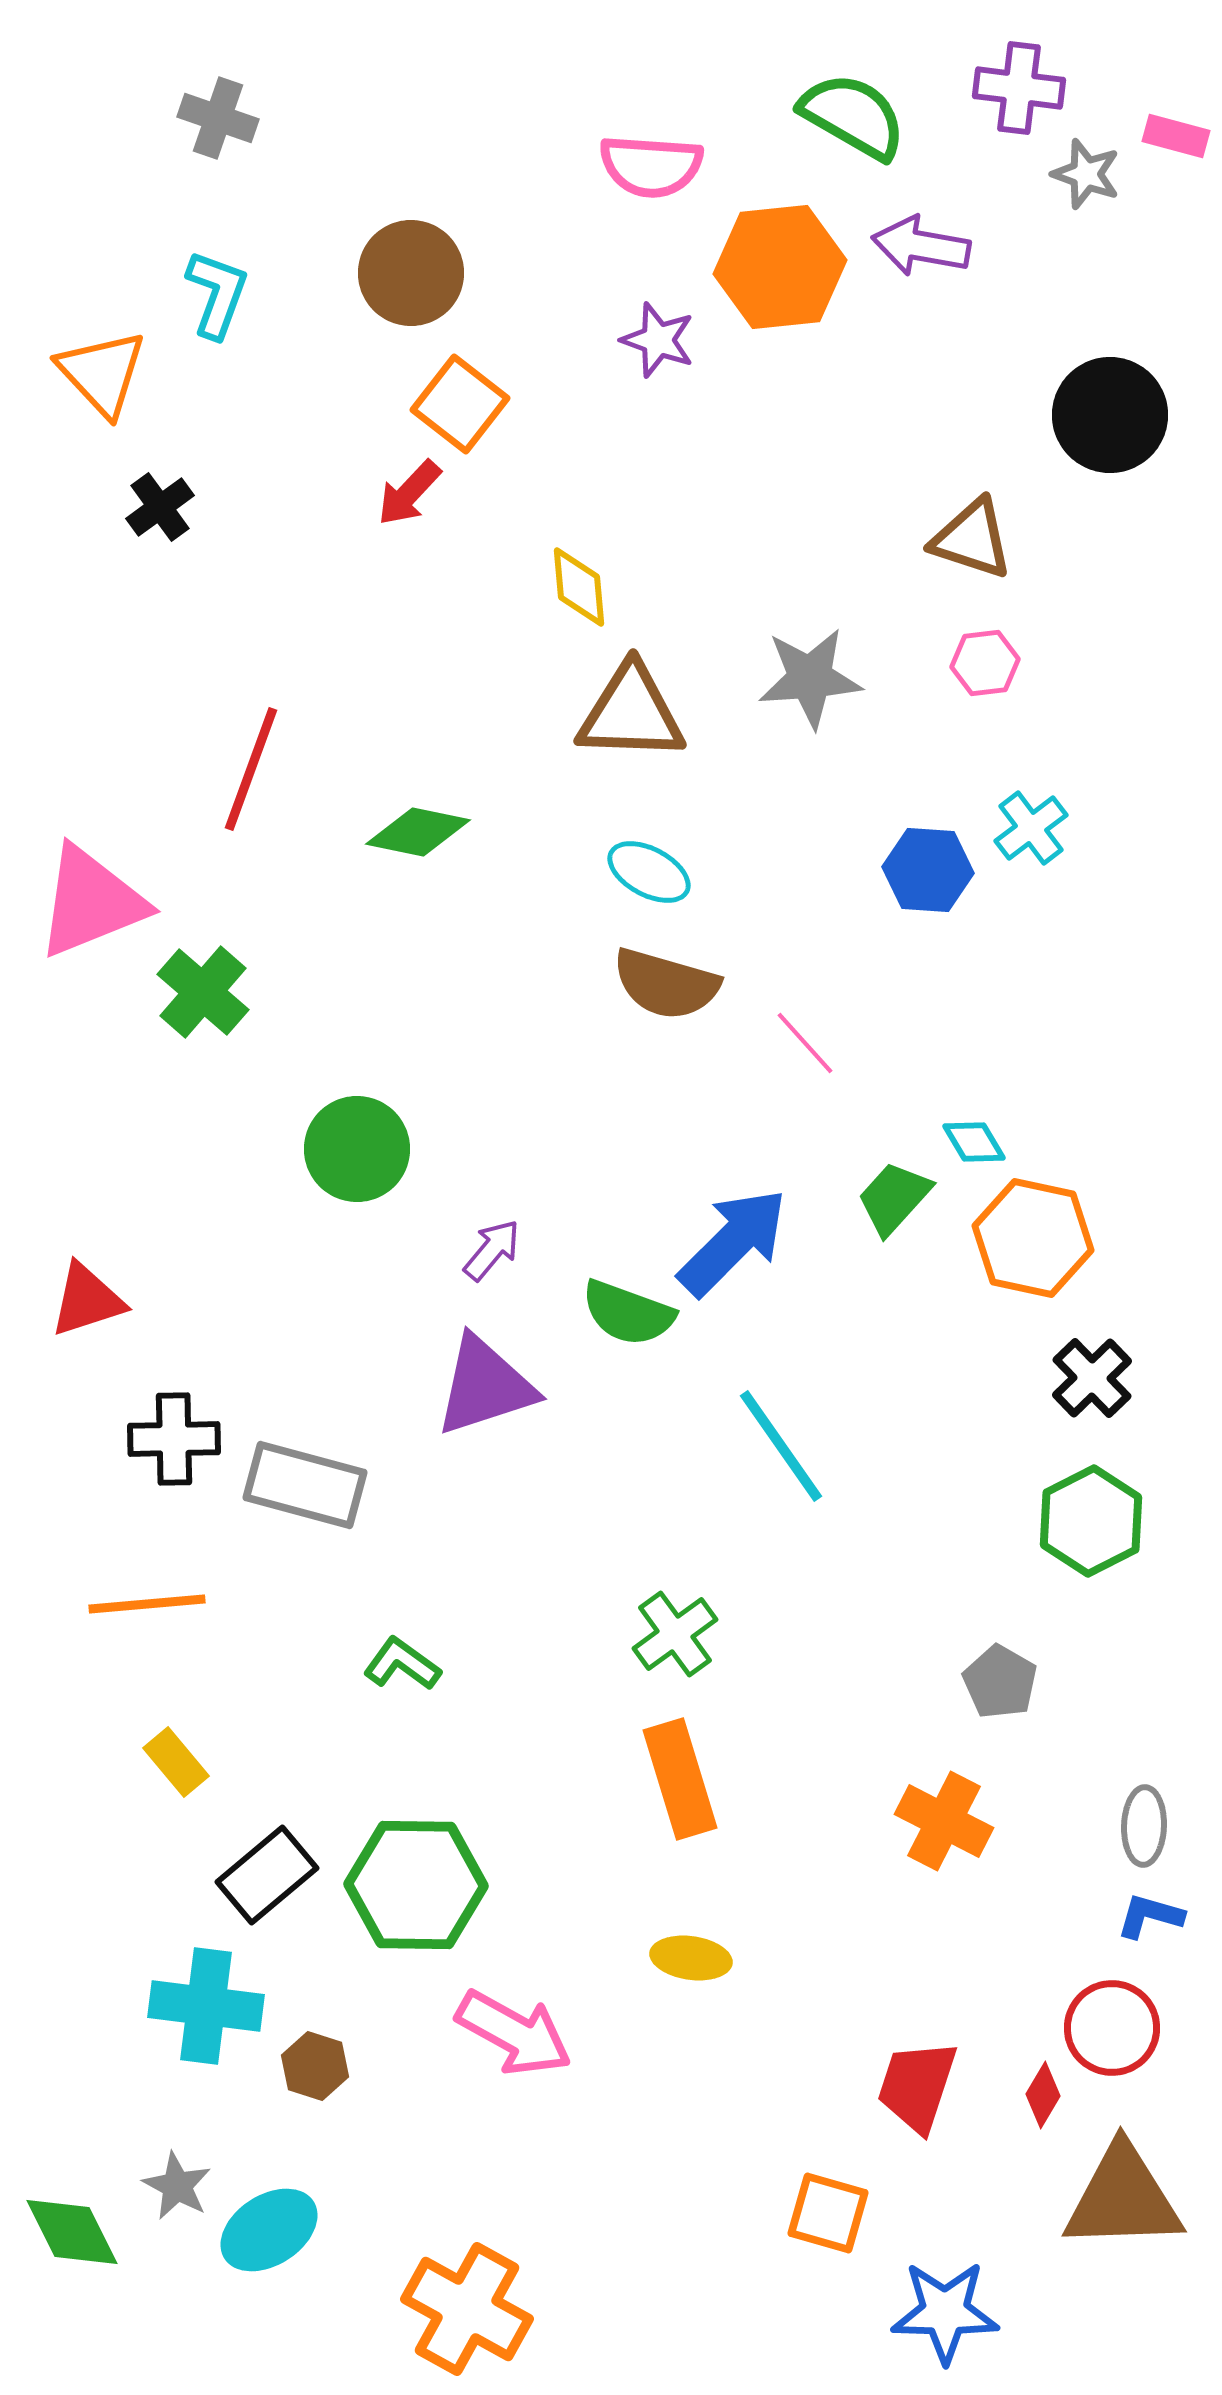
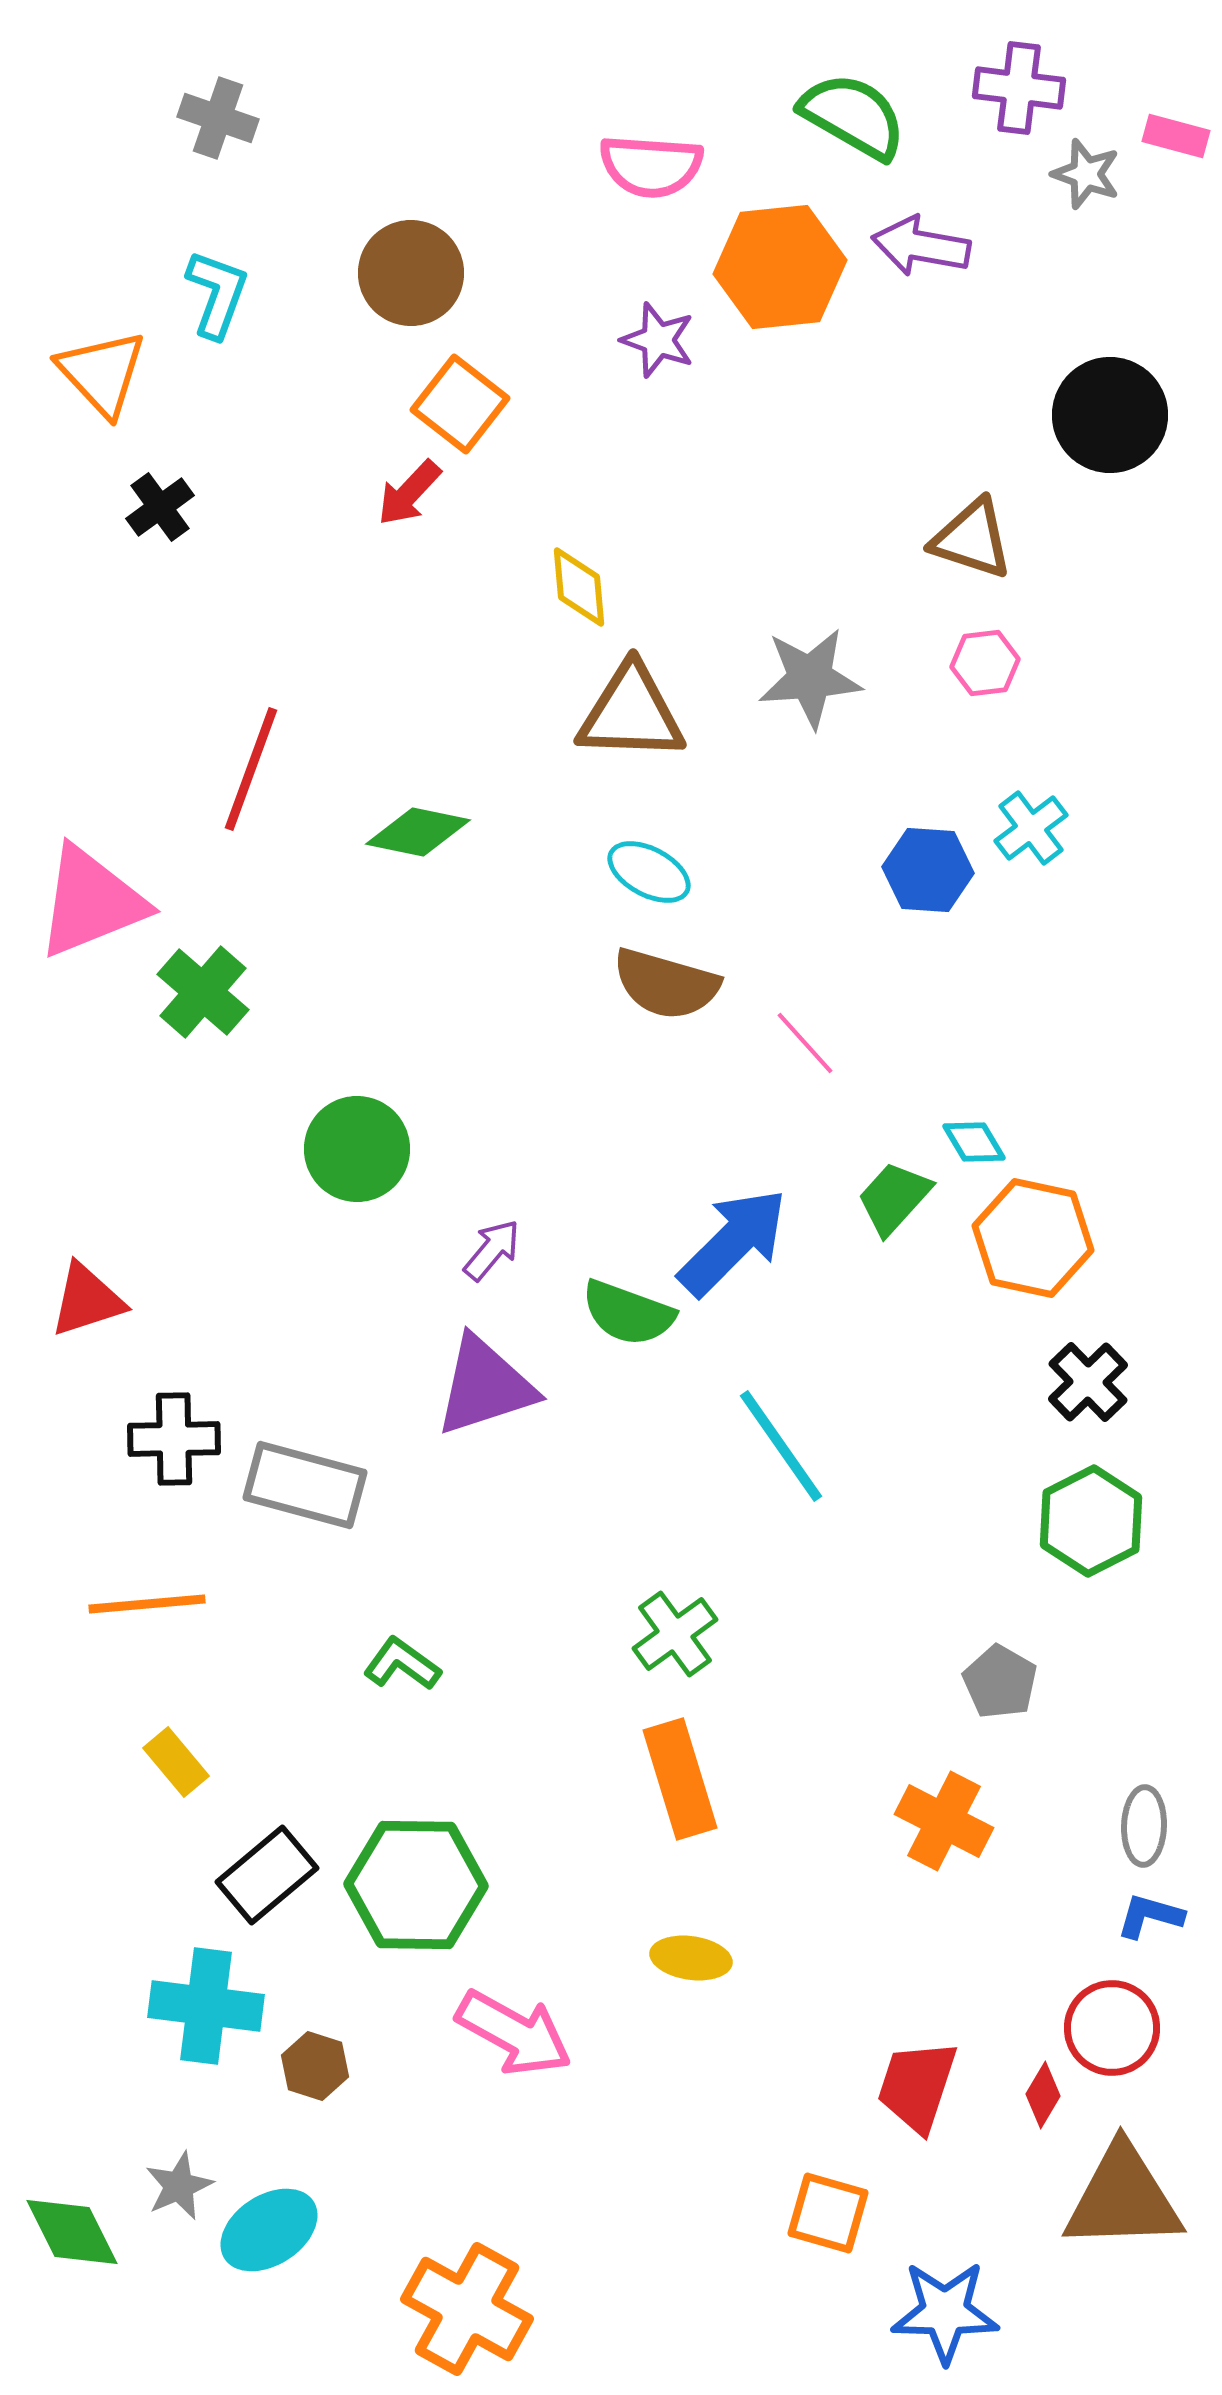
black cross at (1092, 1378): moved 4 px left, 4 px down
gray star at (177, 2186): moved 2 px right; rotated 20 degrees clockwise
